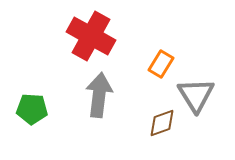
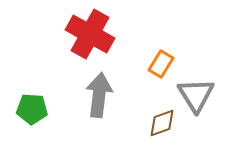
red cross: moved 1 px left, 2 px up
